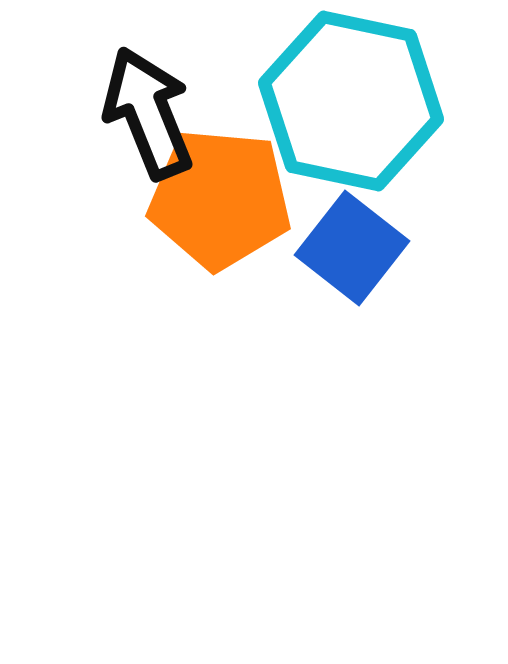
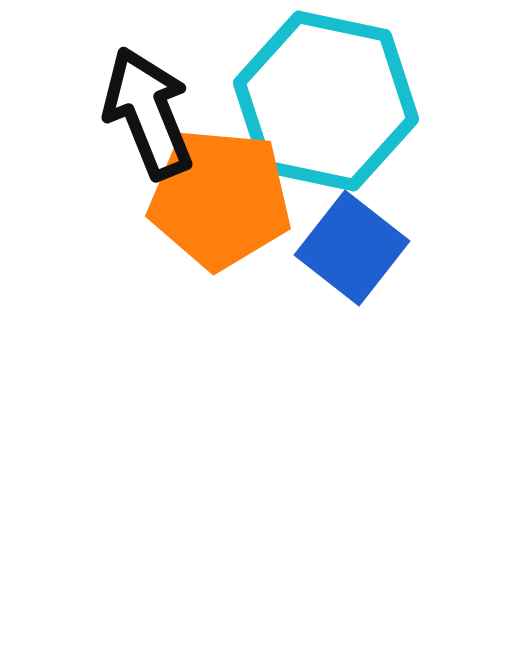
cyan hexagon: moved 25 px left
